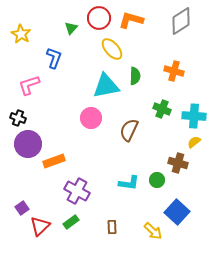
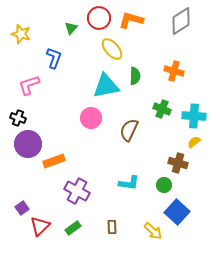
yellow star: rotated 12 degrees counterclockwise
green circle: moved 7 px right, 5 px down
green rectangle: moved 2 px right, 6 px down
